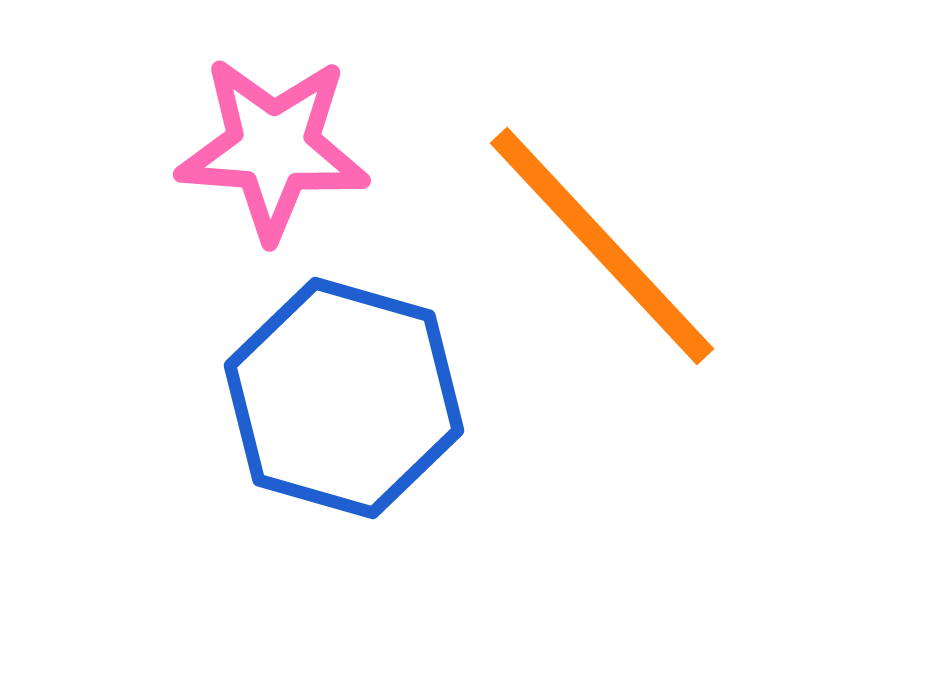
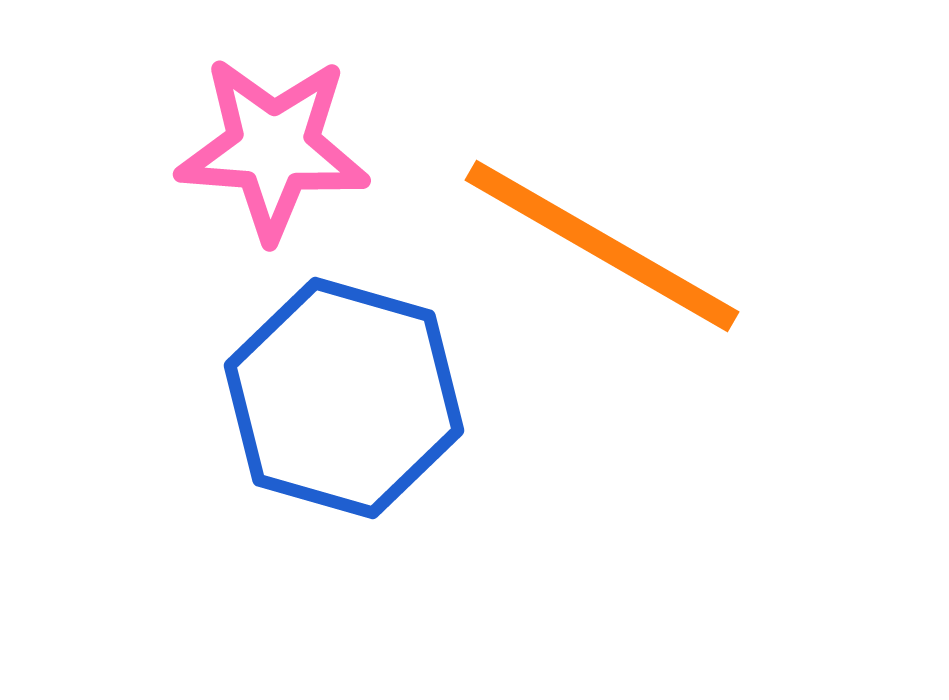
orange line: rotated 17 degrees counterclockwise
